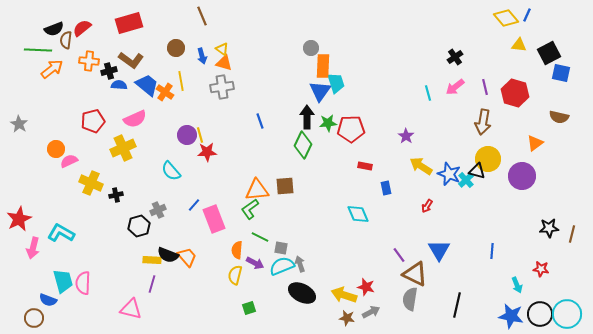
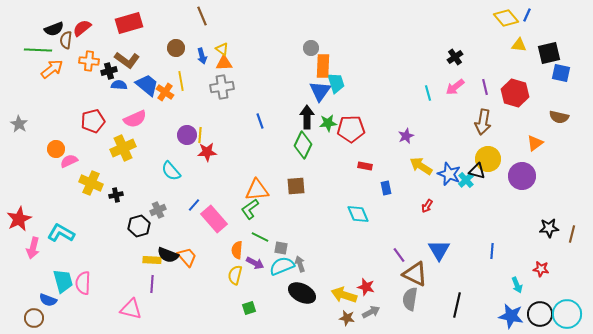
black square at (549, 53): rotated 15 degrees clockwise
brown L-shape at (131, 60): moved 4 px left
orange triangle at (224, 63): rotated 18 degrees counterclockwise
yellow line at (200, 135): rotated 21 degrees clockwise
purple star at (406, 136): rotated 14 degrees clockwise
brown square at (285, 186): moved 11 px right
pink rectangle at (214, 219): rotated 20 degrees counterclockwise
purple line at (152, 284): rotated 12 degrees counterclockwise
